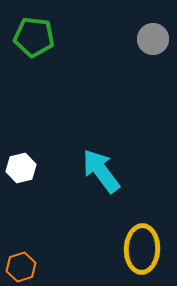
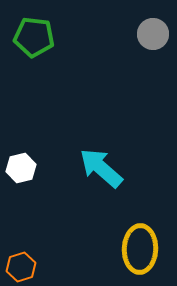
gray circle: moved 5 px up
cyan arrow: moved 3 px up; rotated 12 degrees counterclockwise
yellow ellipse: moved 2 px left
